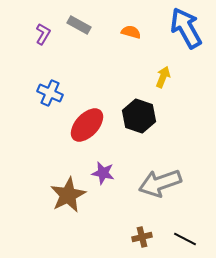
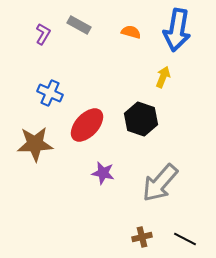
blue arrow: moved 9 px left, 2 px down; rotated 141 degrees counterclockwise
black hexagon: moved 2 px right, 3 px down
gray arrow: rotated 30 degrees counterclockwise
brown star: moved 33 px left, 51 px up; rotated 24 degrees clockwise
